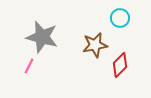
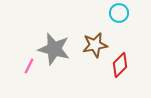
cyan circle: moved 1 px left, 5 px up
gray star: moved 12 px right, 12 px down
